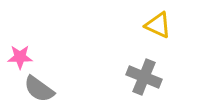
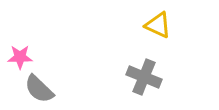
gray semicircle: rotated 8 degrees clockwise
